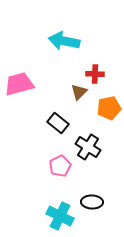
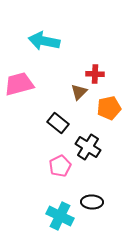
cyan arrow: moved 20 px left
